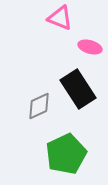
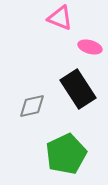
gray diamond: moved 7 px left; rotated 12 degrees clockwise
